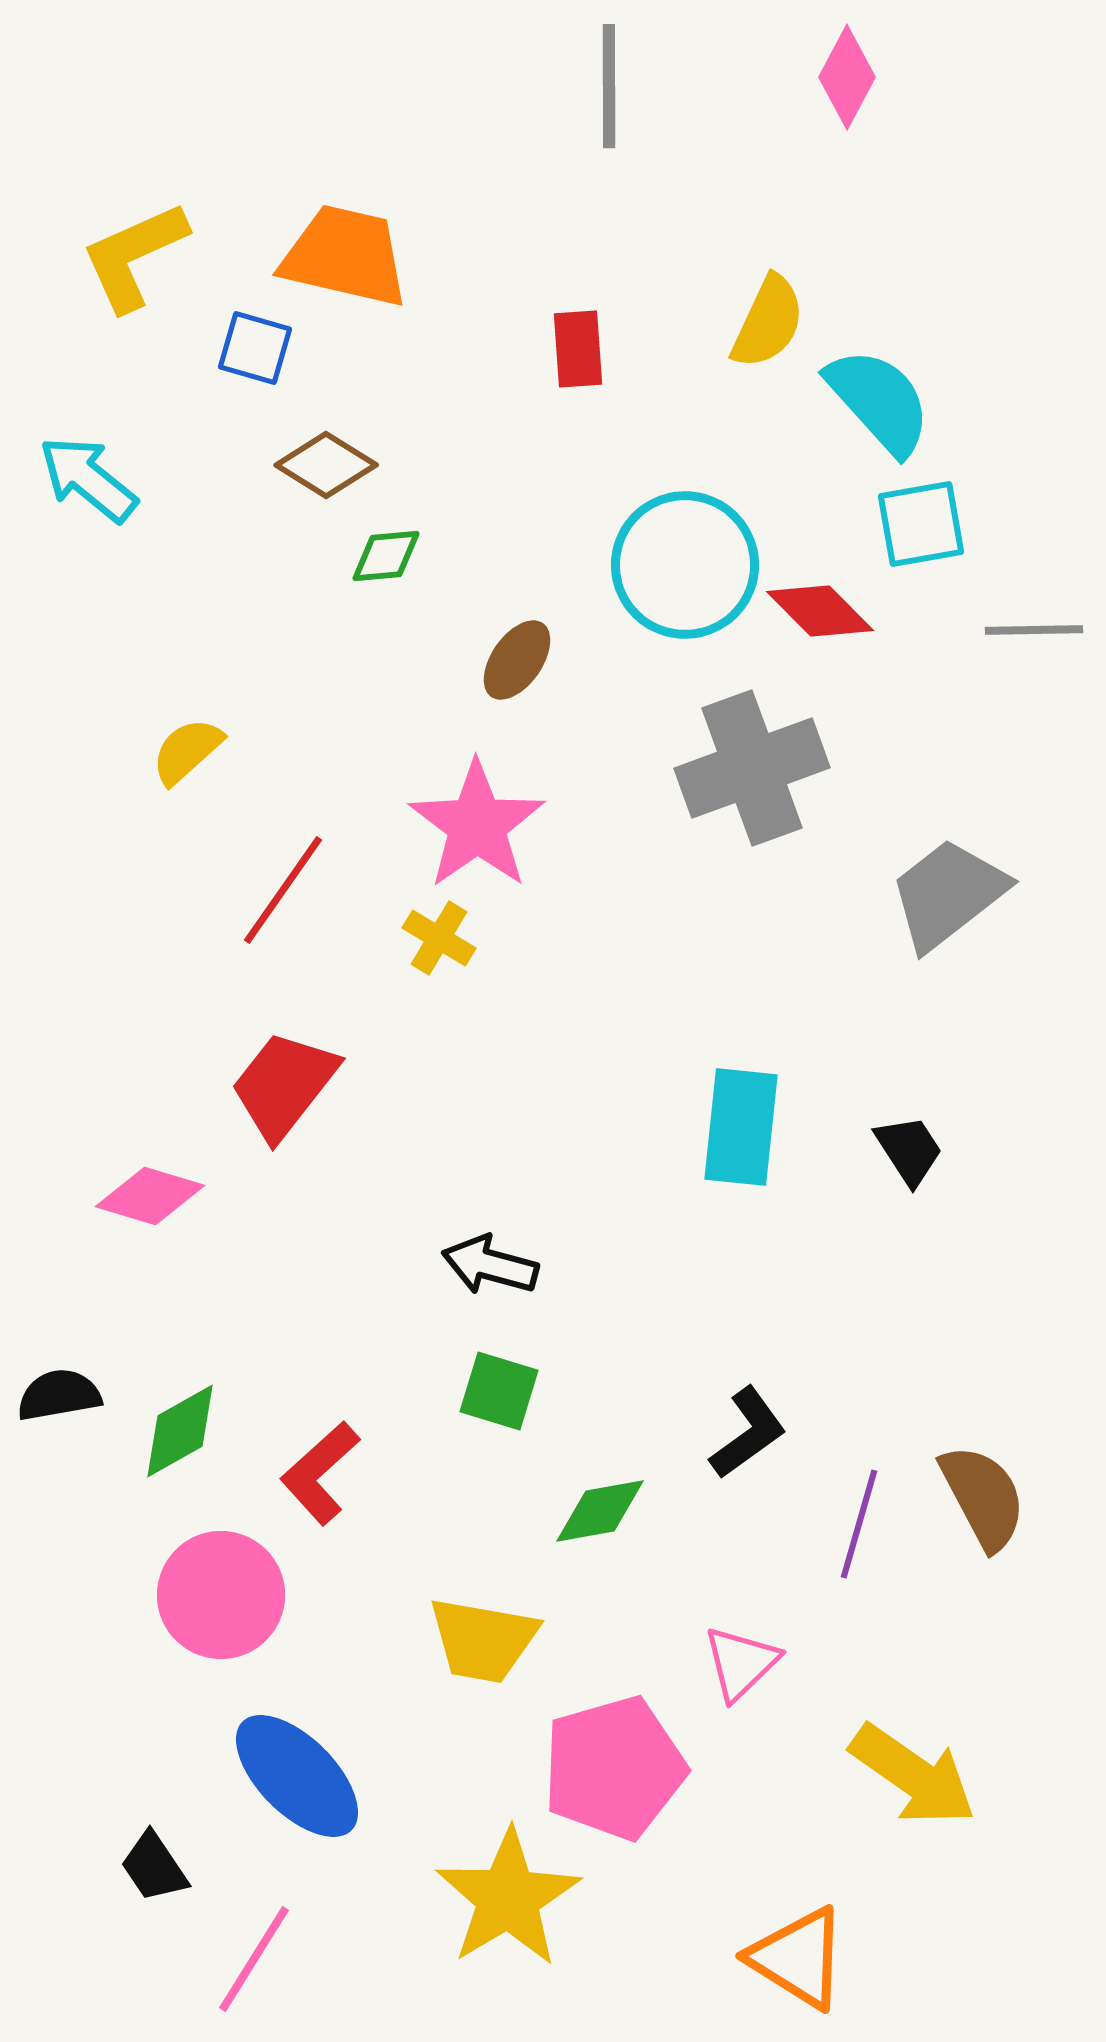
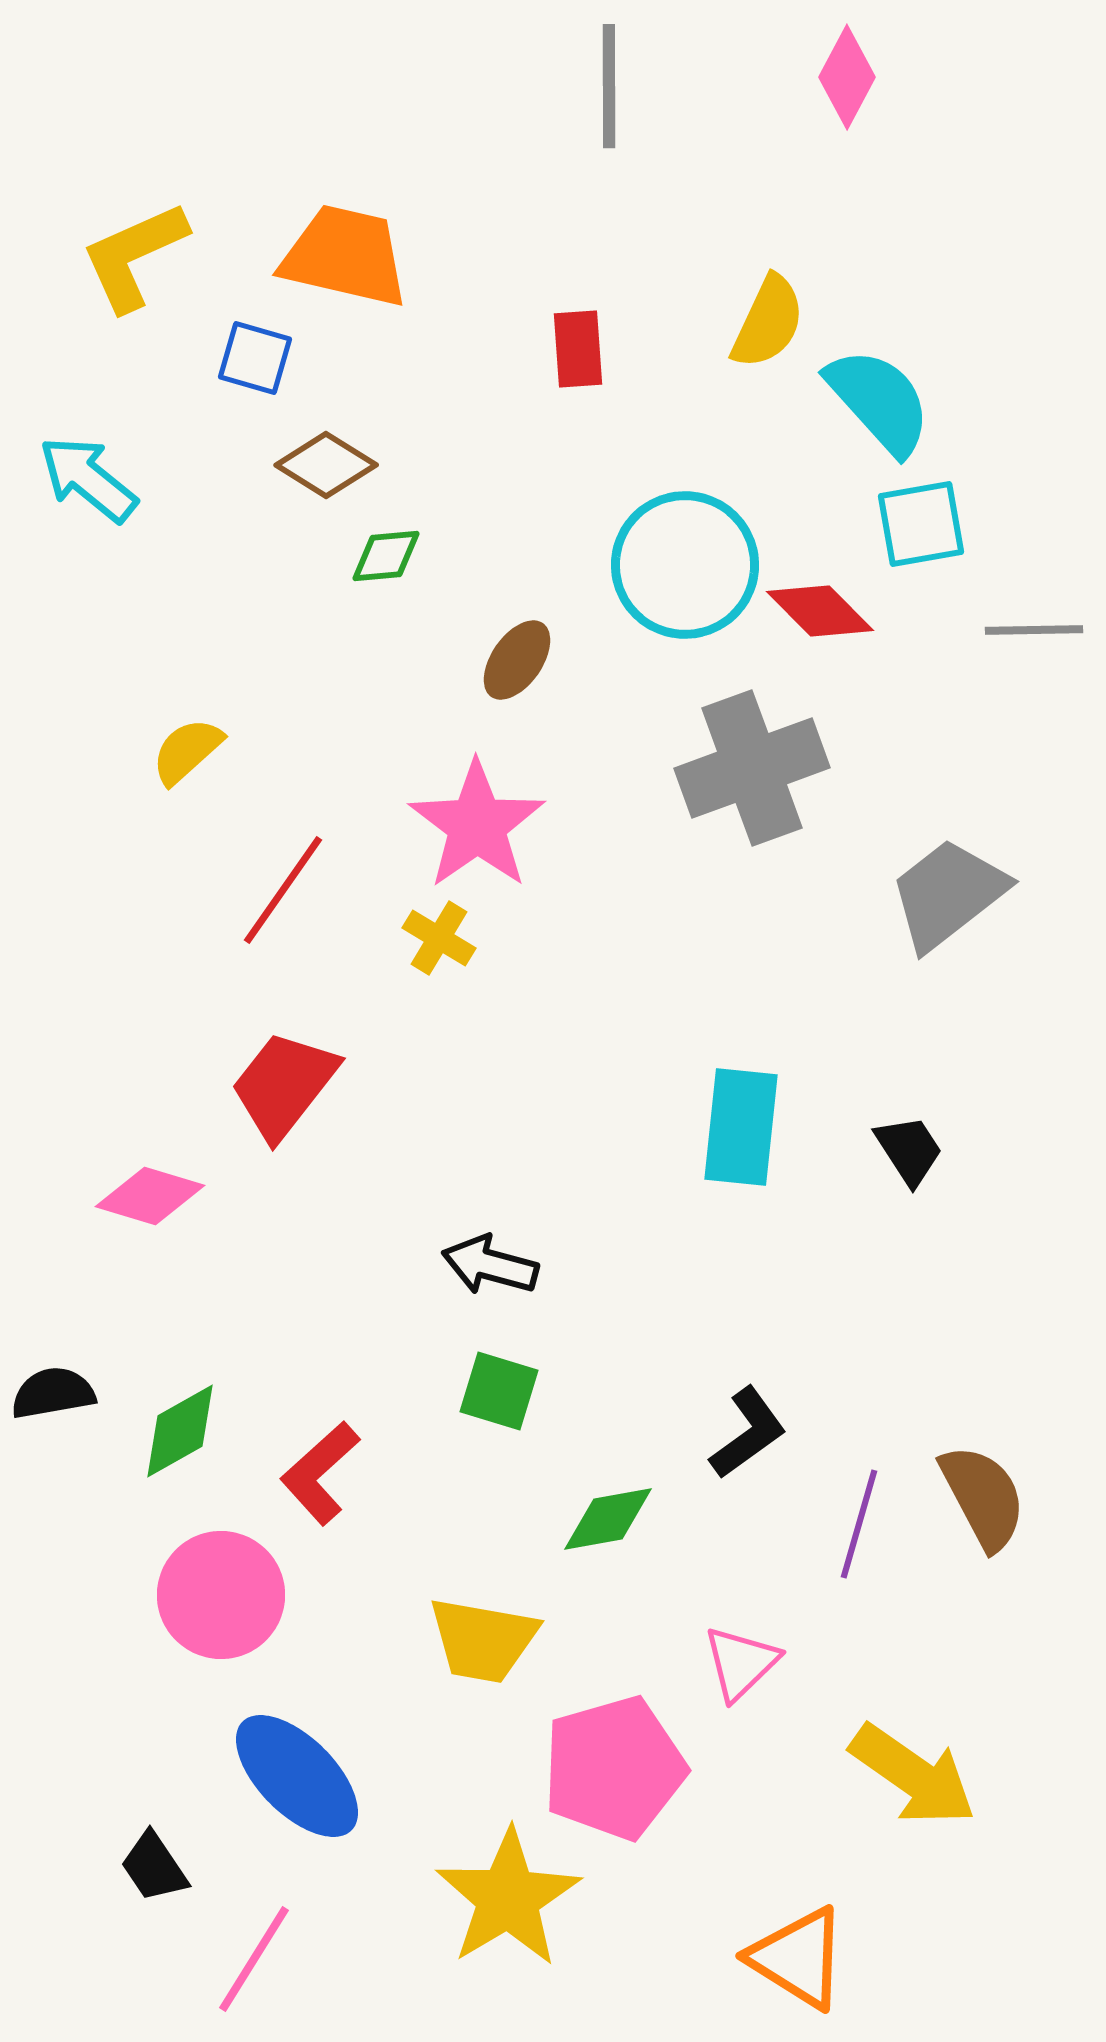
blue square at (255, 348): moved 10 px down
black semicircle at (59, 1395): moved 6 px left, 2 px up
green diamond at (600, 1511): moved 8 px right, 8 px down
